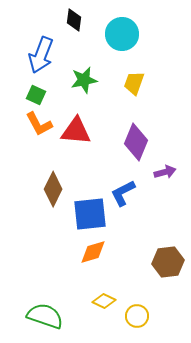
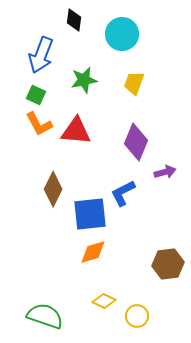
brown hexagon: moved 2 px down
